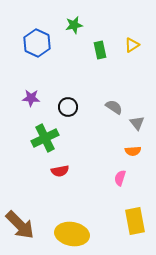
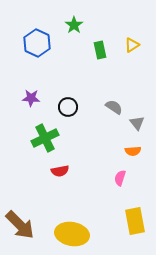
green star: rotated 24 degrees counterclockwise
